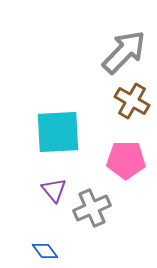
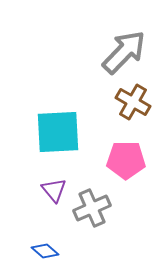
brown cross: moved 1 px right, 1 px down
blue diamond: rotated 12 degrees counterclockwise
